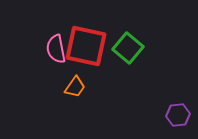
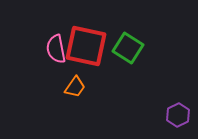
green square: rotated 8 degrees counterclockwise
purple hexagon: rotated 20 degrees counterclockwise
